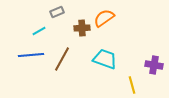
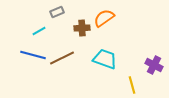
blue line: moved 2 px right; rotated 20 degrees clockwise
brown line: moved 1 px up; rotated 35 degrees clockwise
purple cross: rotated 18 degrees clockwise
